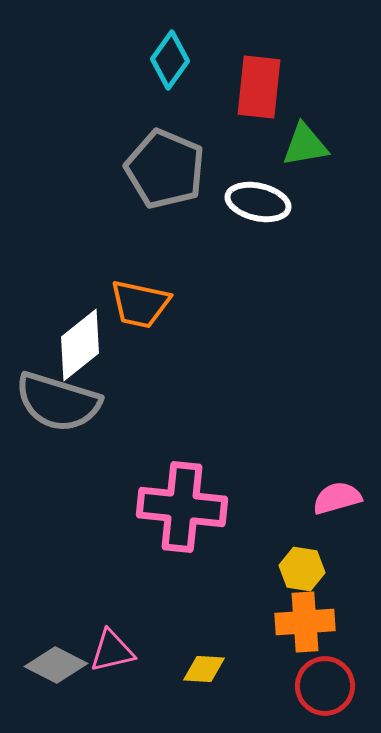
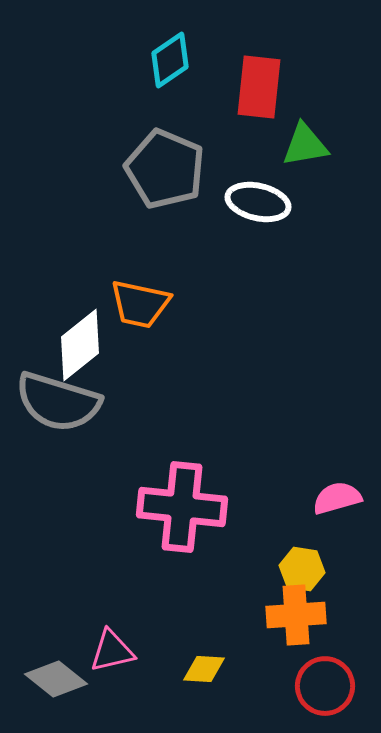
cyan diamond: rotated 20 degrees clockwise
orange cross: moved 9 px left, 7 px up
gray diamond: moved 14 px down; rotated 12 degrees clockwise
